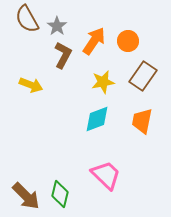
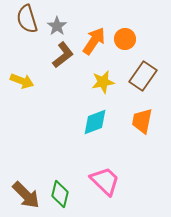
brown semicircle: rotated 12 degrees clockwise
orange circle: moved 3 px left, 2 px up
brown L-shape: rotated 24 degrees clockwise
yellow arrow: moved 9 px left, 4 px up
cyan diamond: moved 2 px left, 3 px down
pink trapezoid: moved 1 px left, 6 px down
brown arrow: moved 1 px up
